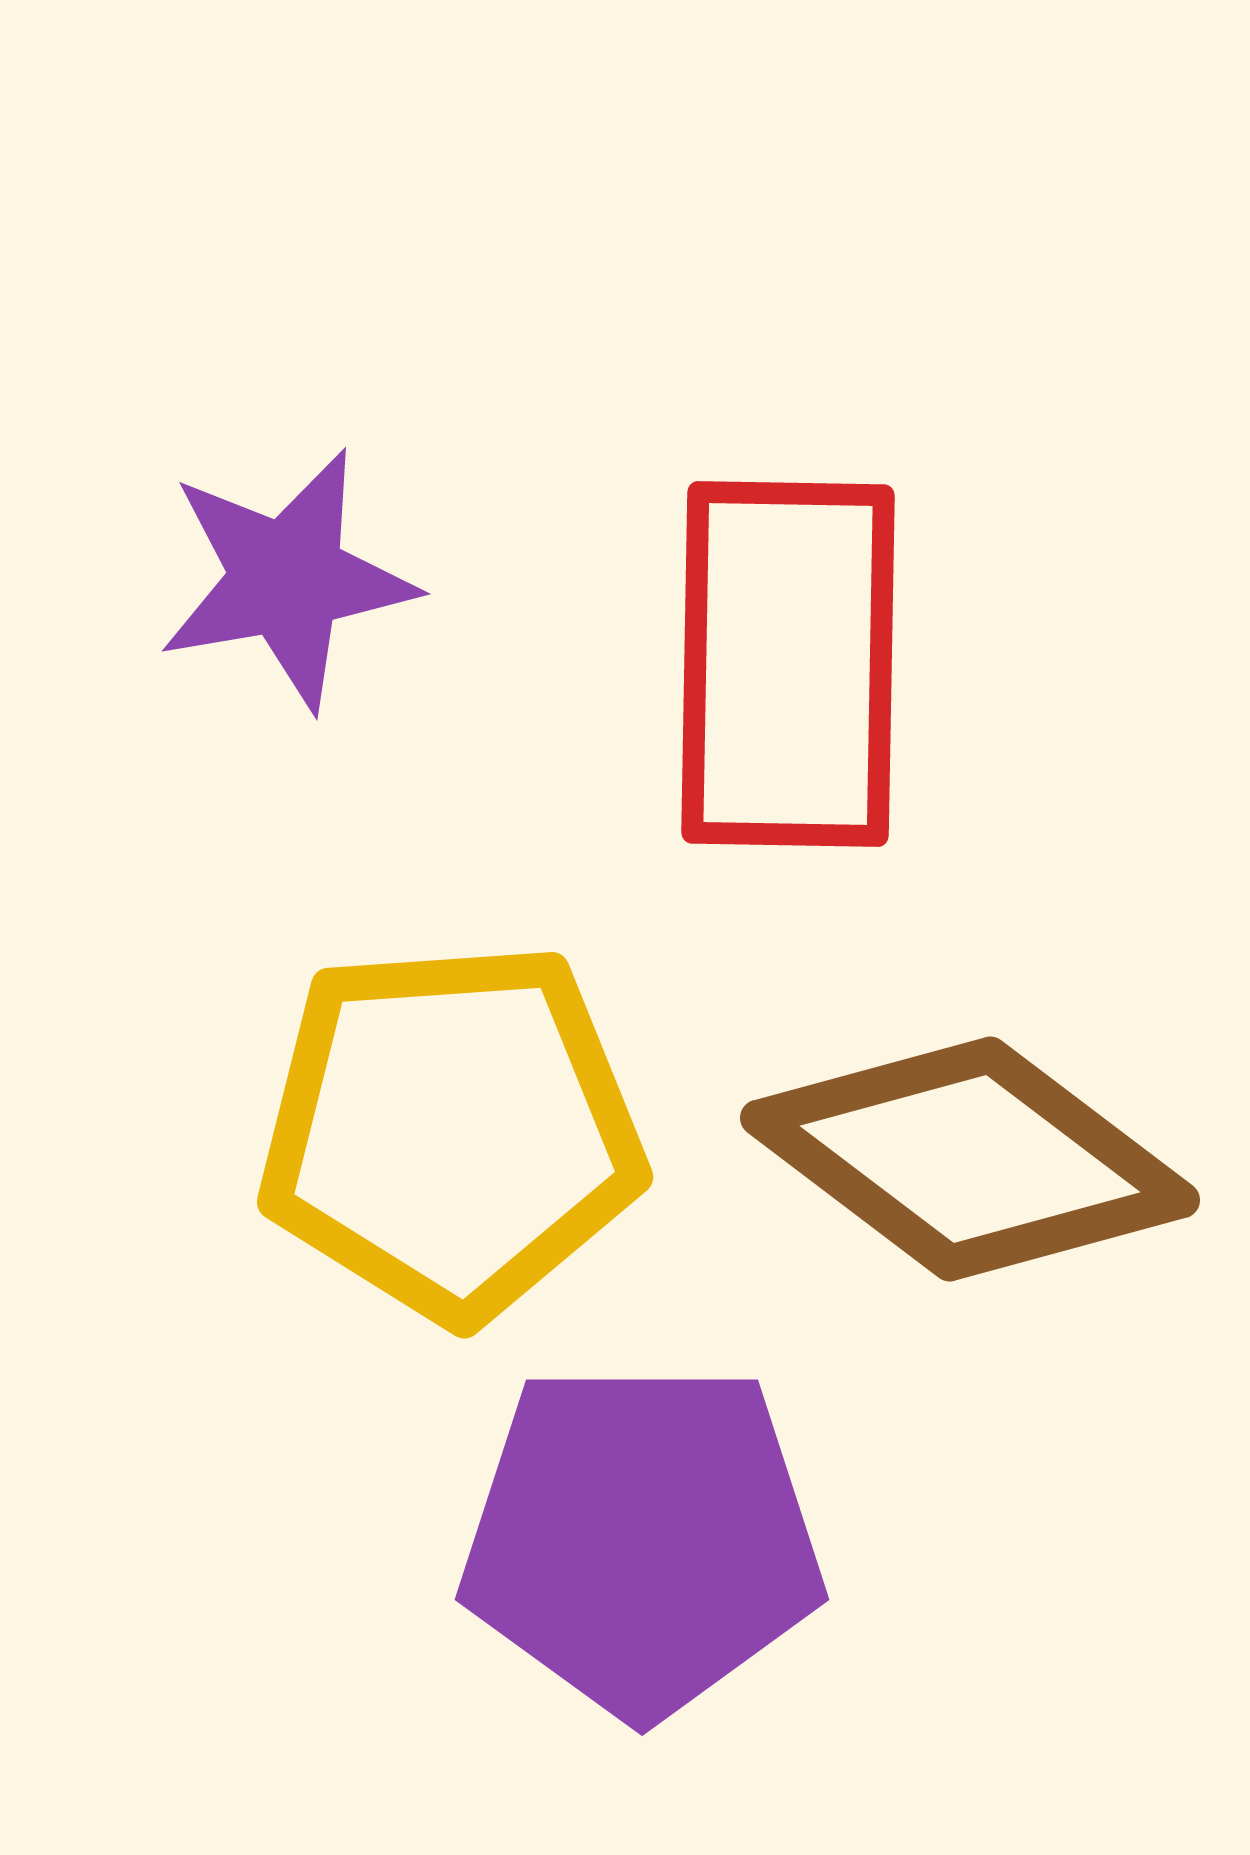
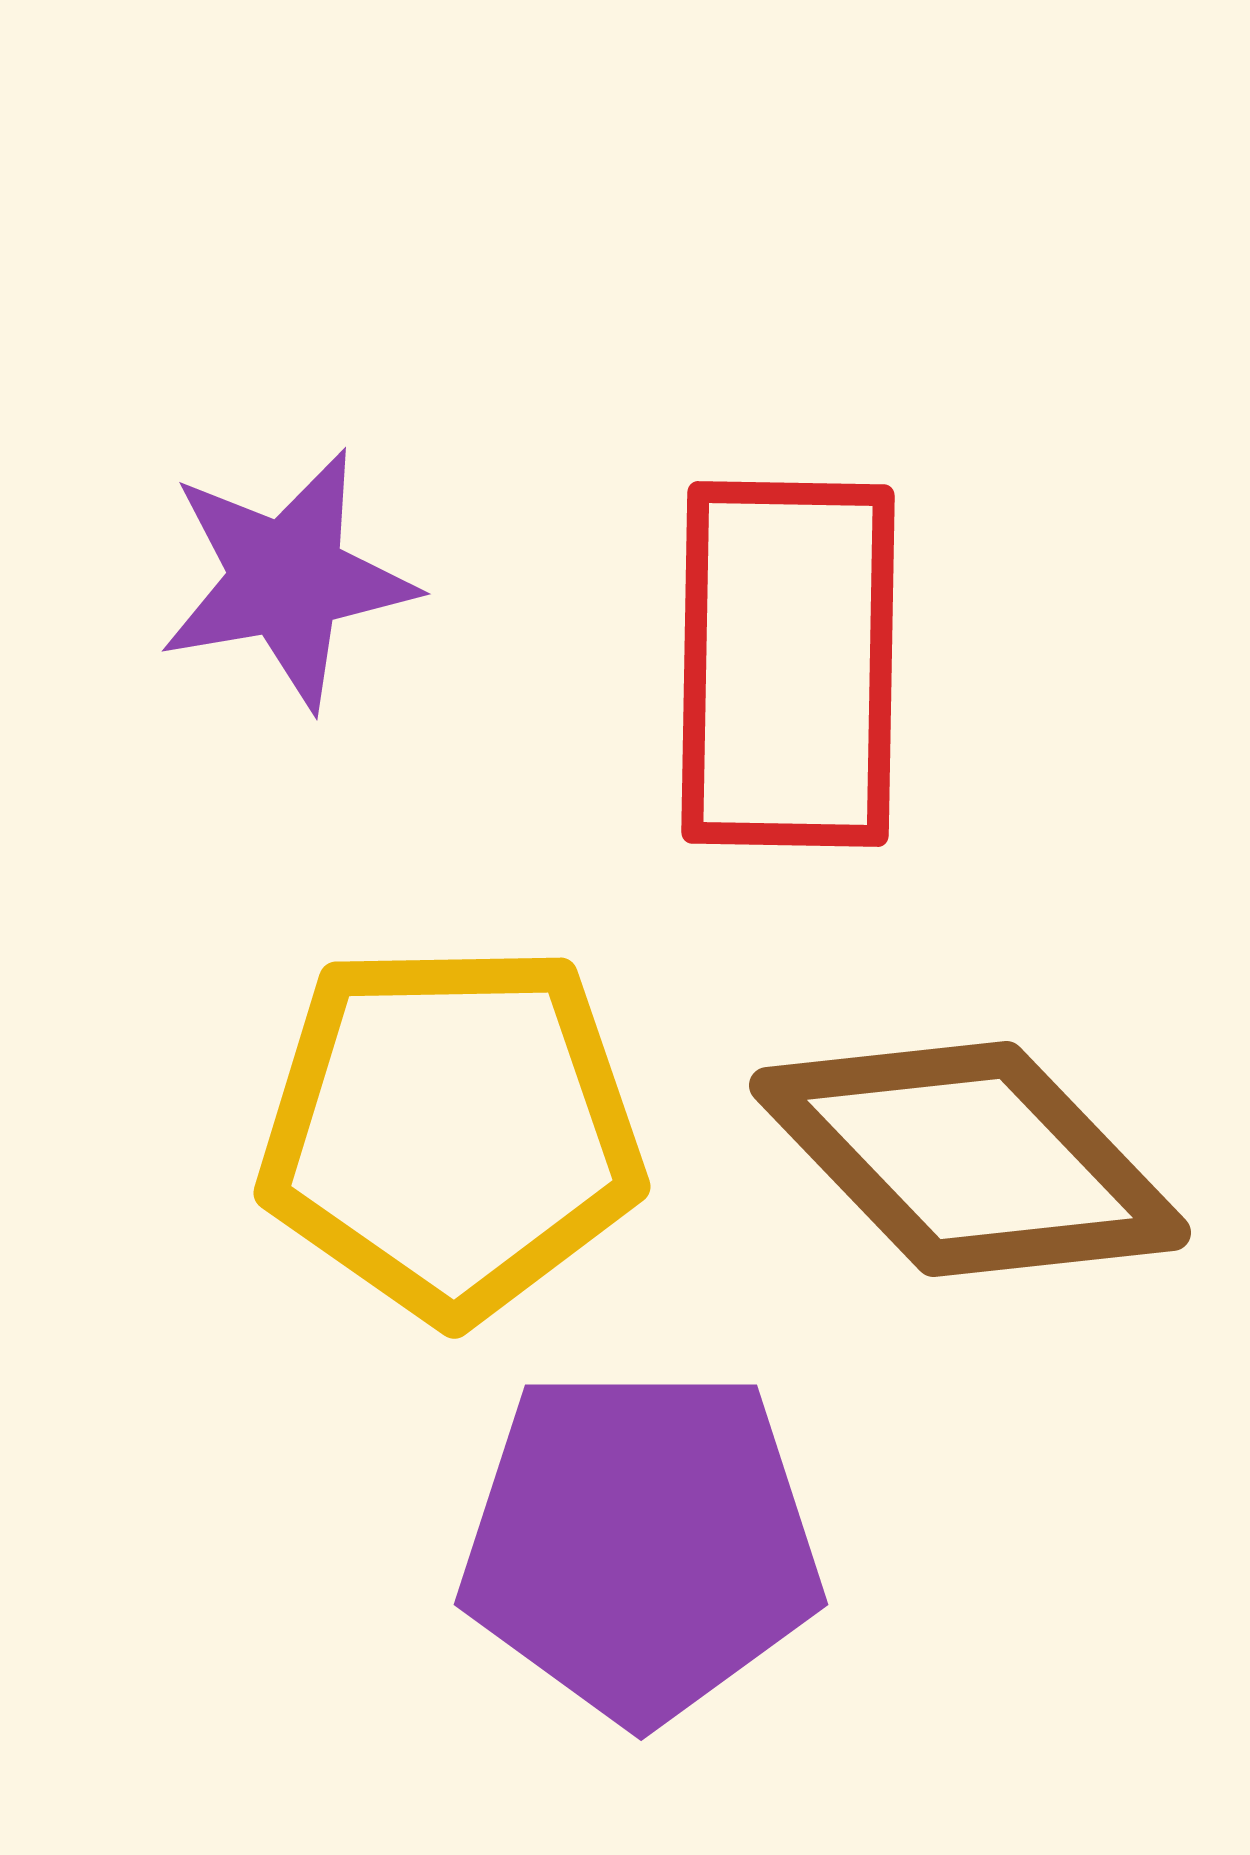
yellow pentagon: rotated 3 degrees clockwise
brown diamond: rotated 9 degrees clockwise
purple pentagon: moved 1 px left, 5 px down
